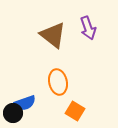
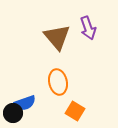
brown triangle: moved 4 px right, 2 px down; rotated 12 degrees clockwise
